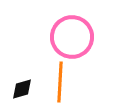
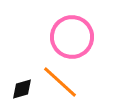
orange line: rotated 51 degrees counterclockwise
